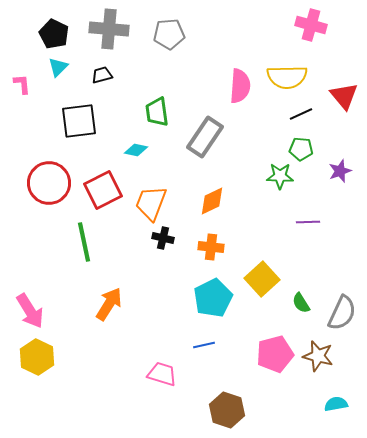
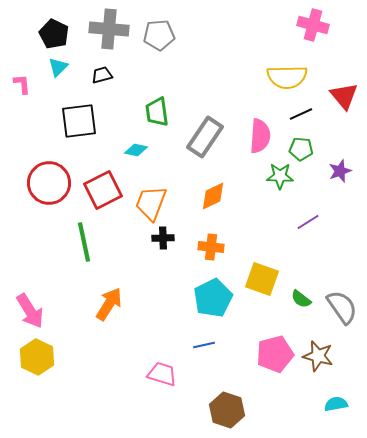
pink cross: moved 2 px right
gray pentagon: moved 10 px left, 1 px down
pink semicircle: moved 20 px right, 50 px down
orange diamond: moved 1 px right, 5 px up
purple line: rotated 30 degrees counterclockwise
black cross: rotated 15 degrees counterclockwise
yellow square: rotated 28 degrees counterclockwise
green semicircle: moved 4 px up; rotated 20 degrees counterclockwise
gray semicircle: moved 6 px up; rotated 60 degrees counterclockwise
